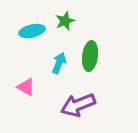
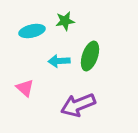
green star: rotated 12 degrees clockwise
green ellipse: rotated 12 degrees clockwise
cyan arrow: moved 2 px up; rotated 115 degrees counterclockwise
pink triangle: moved 1 px left, 1 px down; rotated 12 degrees clockwise
